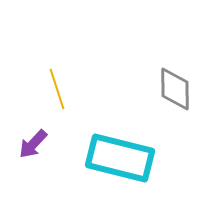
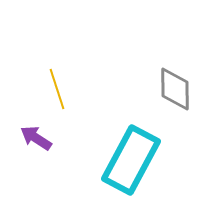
purple arrow: moved 3 px right, 6 px up; rotated 80 degrees clockwise
cyan rectangle: moved 11 px right, 2 px down; rotated 76 degrees counterclockwise
